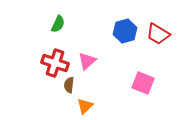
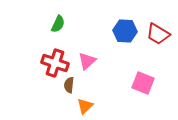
blue hexagon: rotated 20 degrees clockwise
